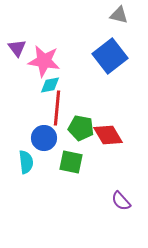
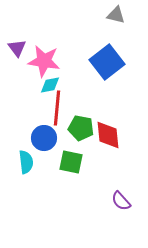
gray triangle: moved 3 px left
blue square: moved 3 px left, 6 px down
red diamond: rotated 24 degrees clockwise
